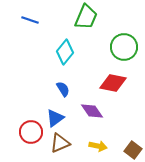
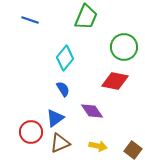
cyan diamond: moved 6 px down
red diamond: moved 2 px right, 2 px up
